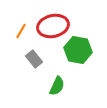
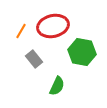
green hexagon: moved 4 px right, 2 px down
